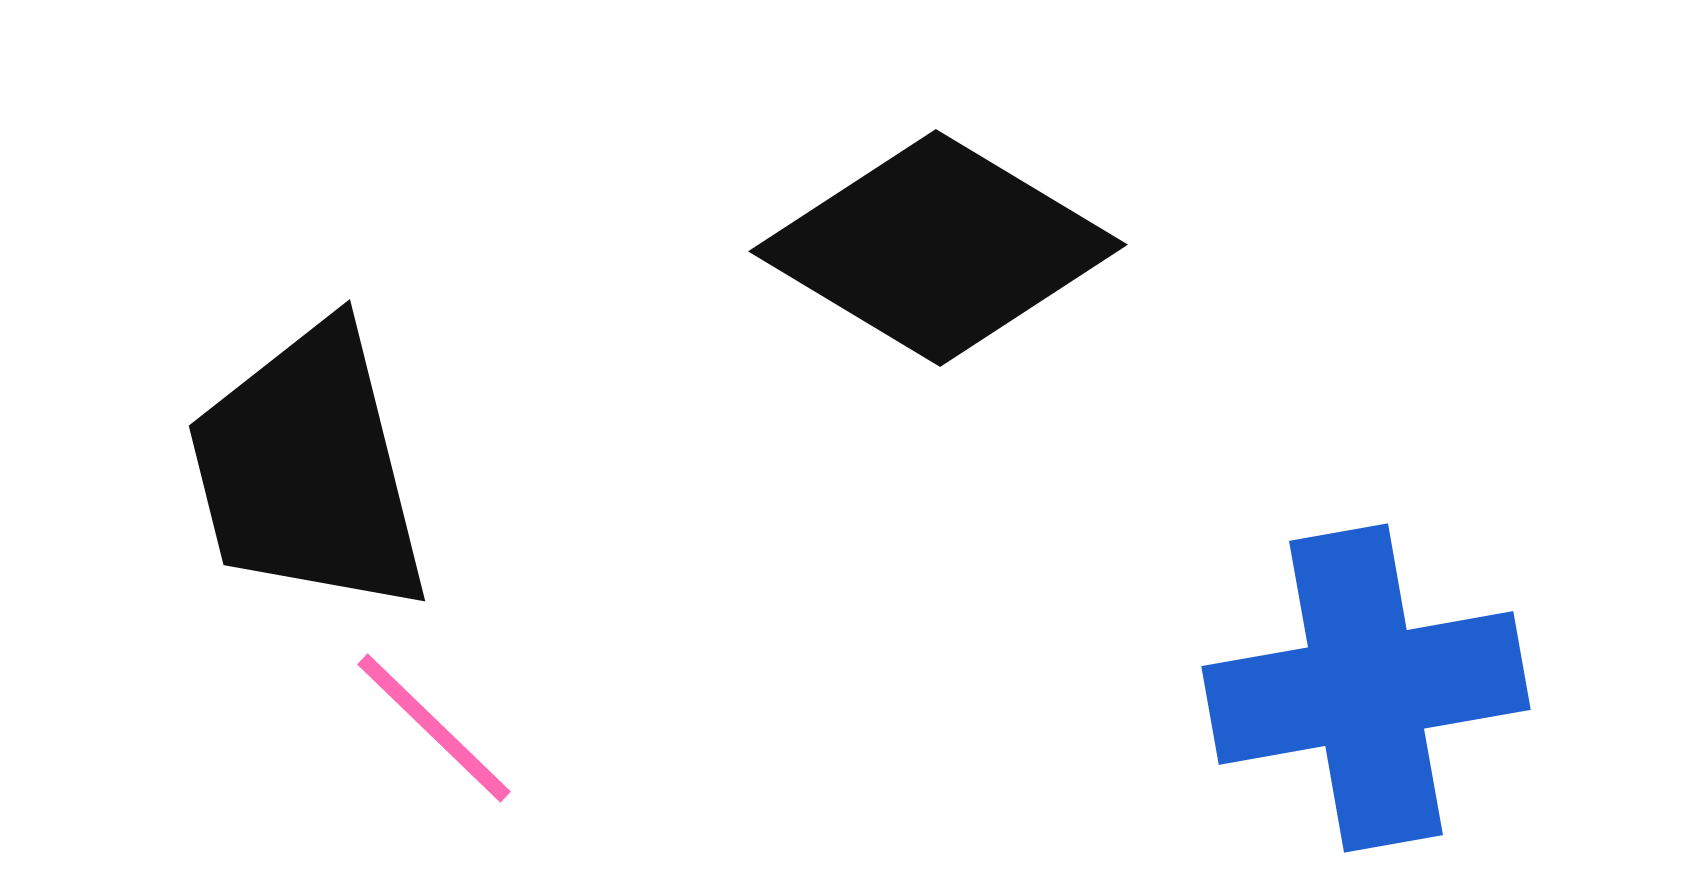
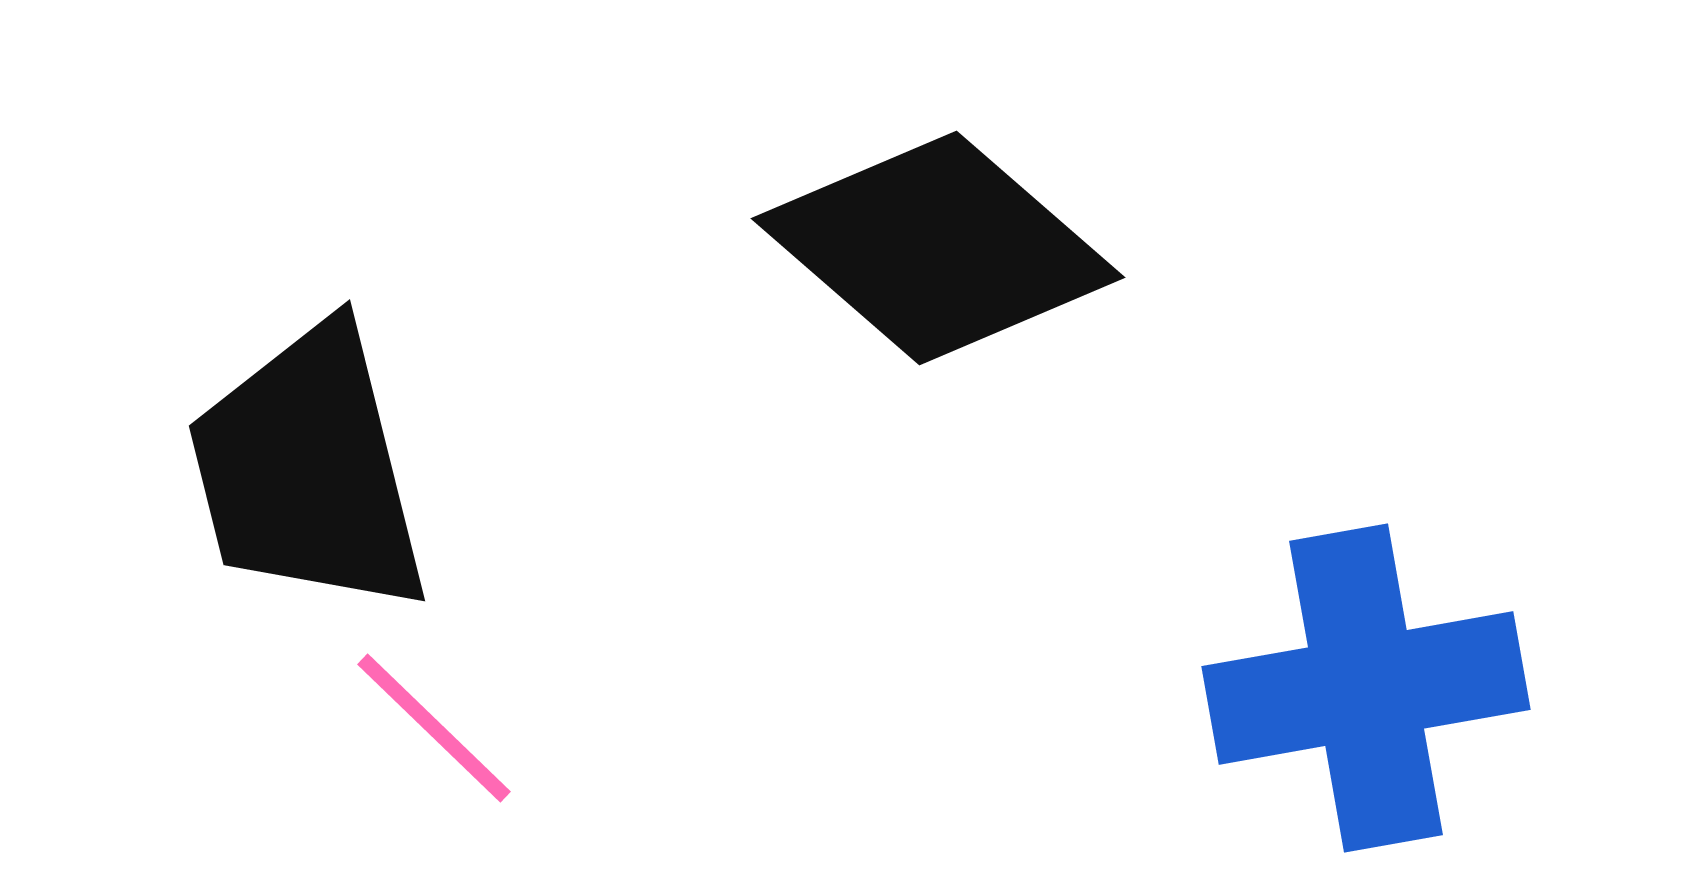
black diamond: rotated 10 degrees clockwise
